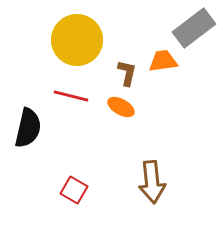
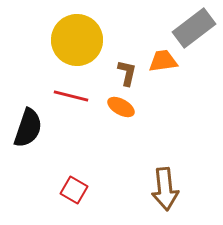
black semicircle: rotated 6 degrees clockwise
brown arrow: moved 13 px right, 7 px down
